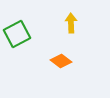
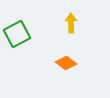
orange diamond: moved 5 px right, 2 px down
